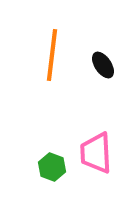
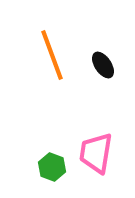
orange line: rotated 27 degrees counterclockwise
pink trapezoid: rotated 12 degrees clockwise
